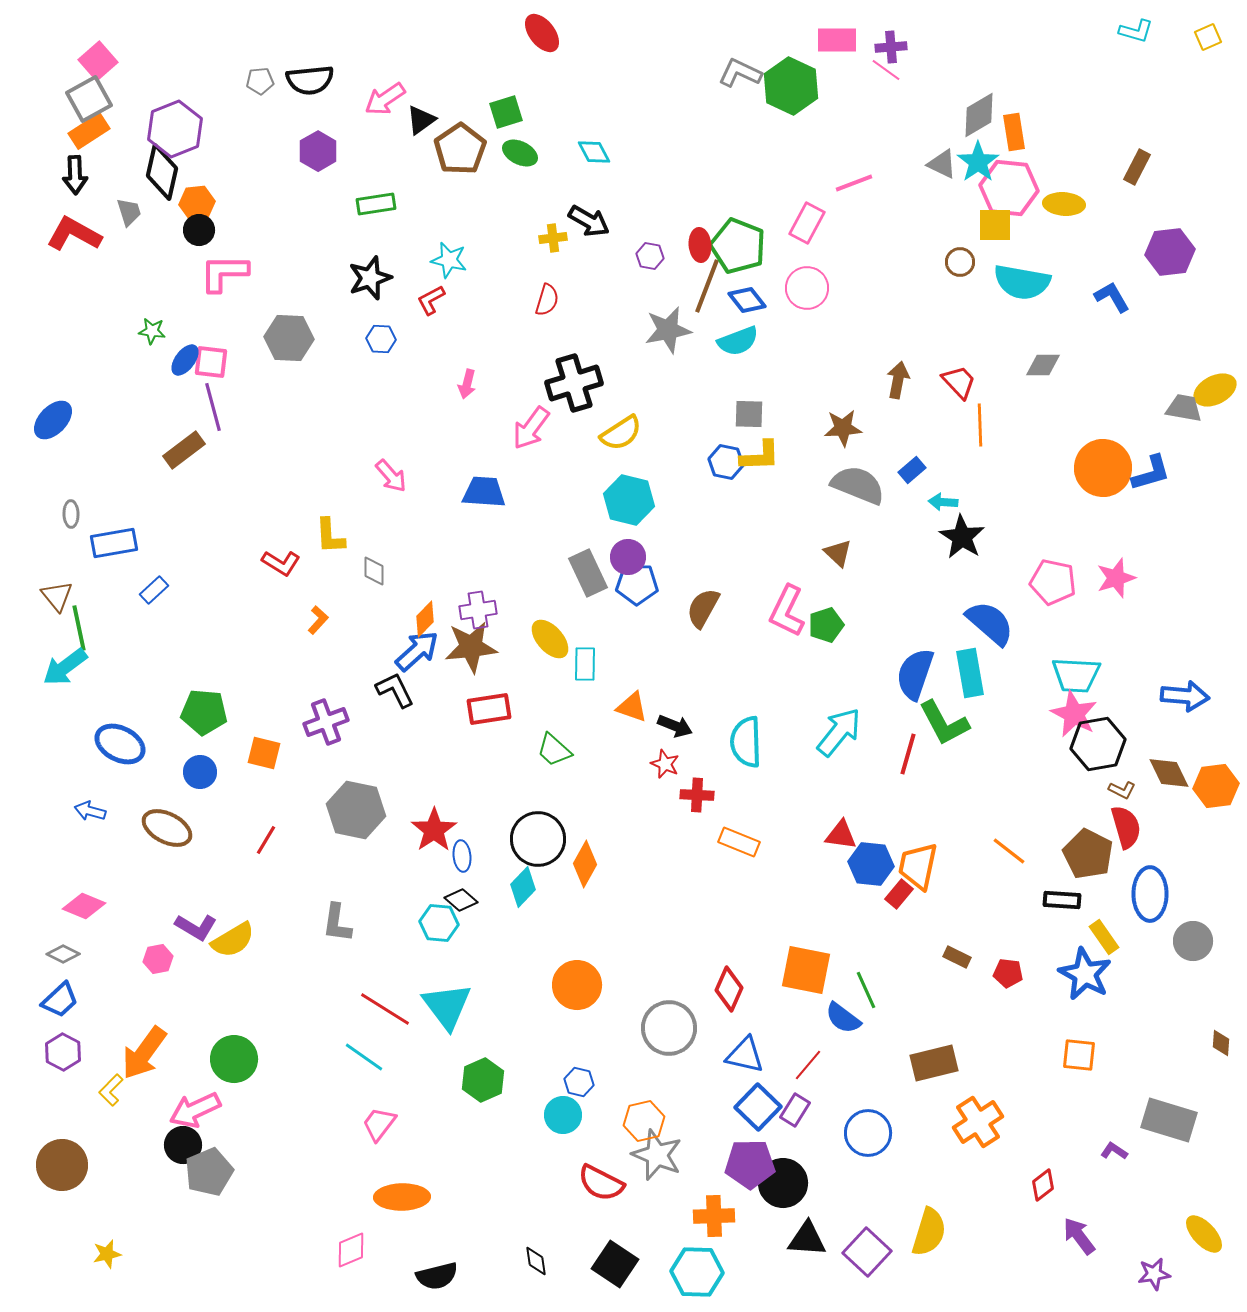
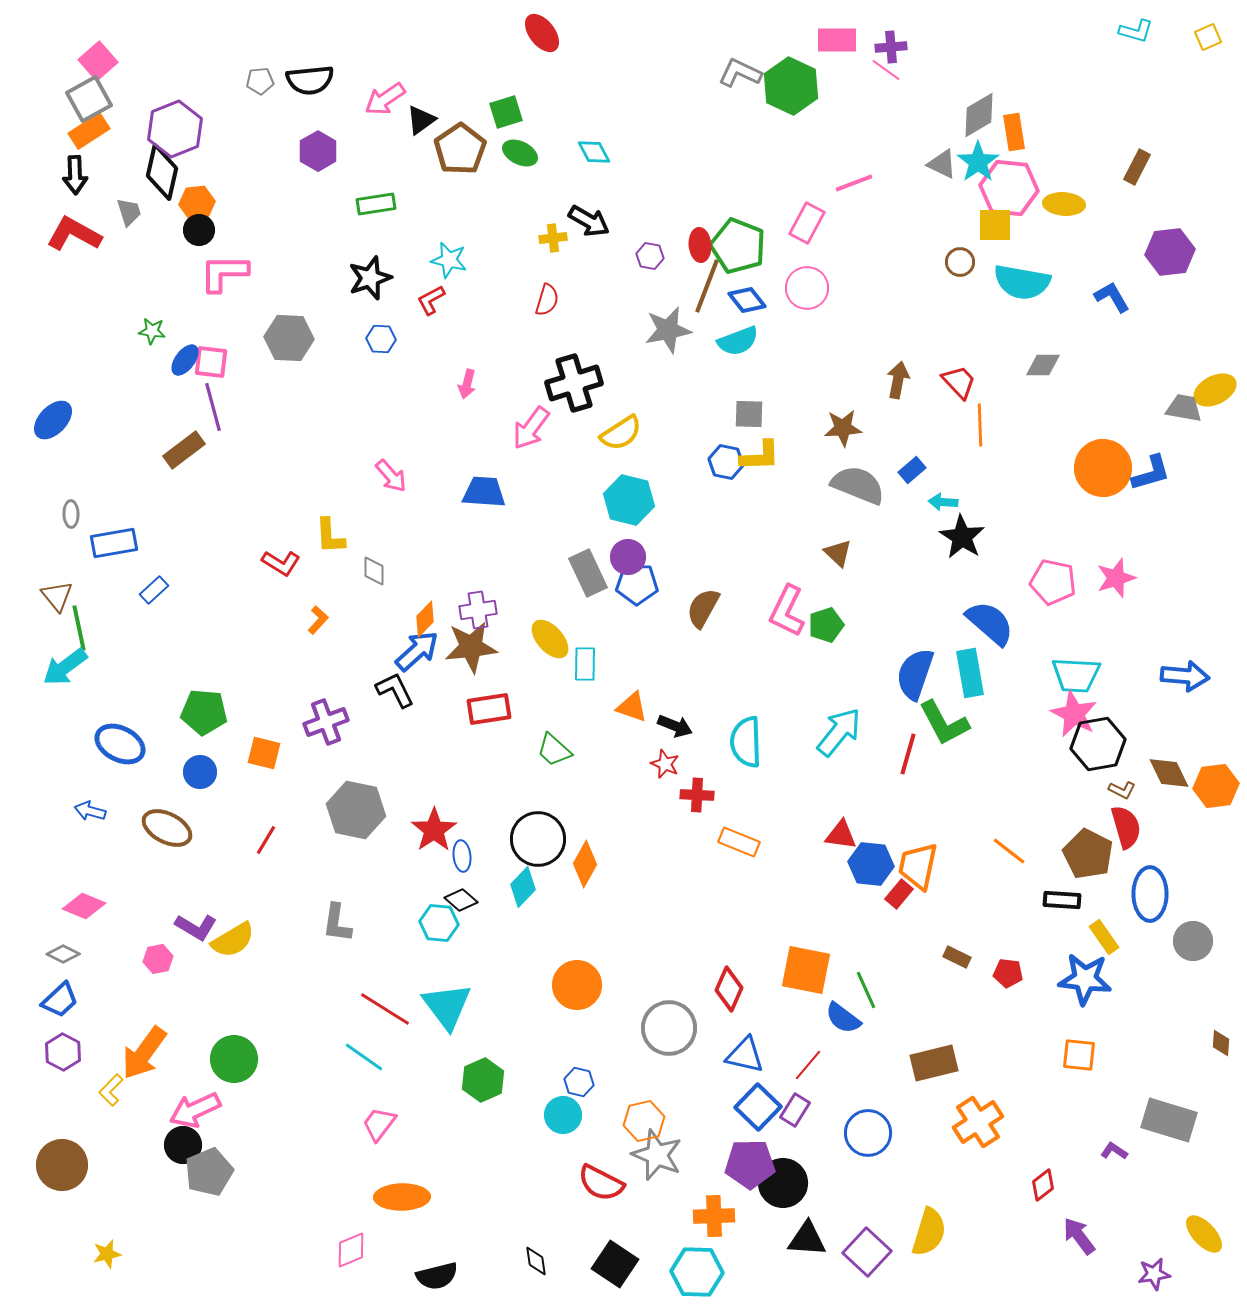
blue arrow at (1185, 696): moved 20 px up
blue star at (1085, 974): moved 5 px down; rotated 22 degrees counterclockwise
